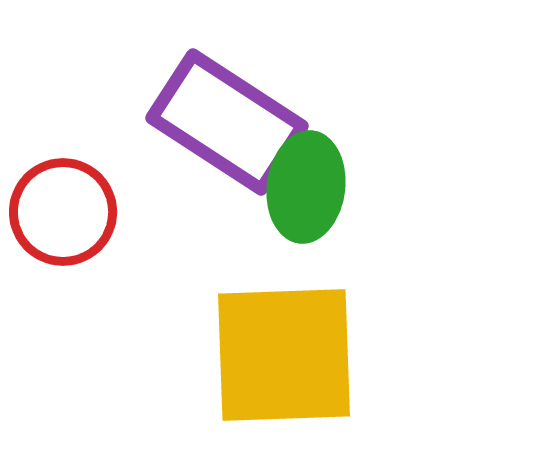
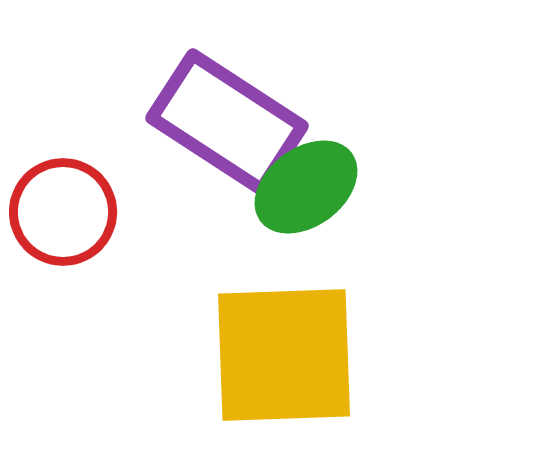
green ellipse: rotated 46 degrees clockwise
